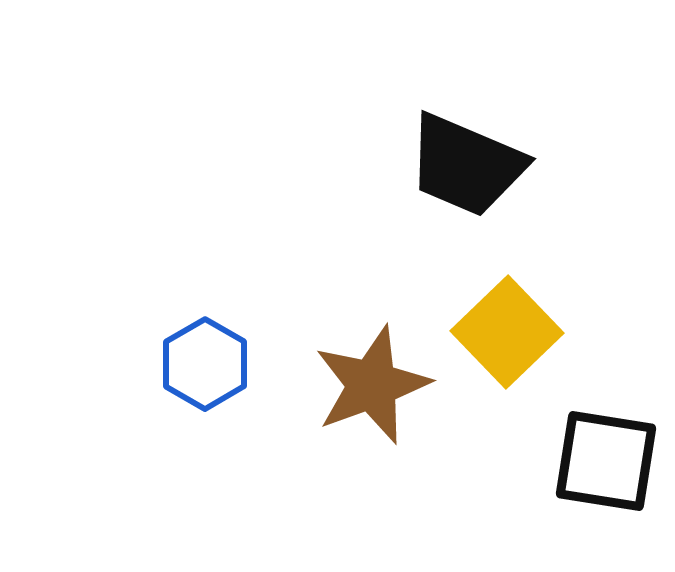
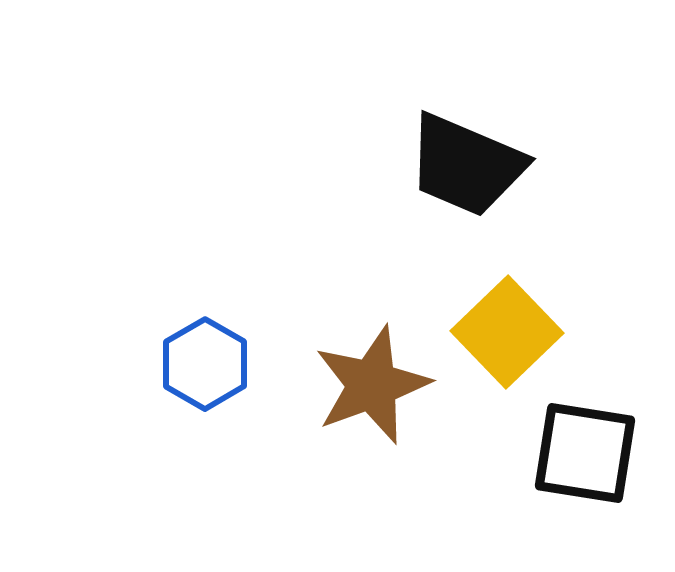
black square: moved 21 px left, 8 px up
